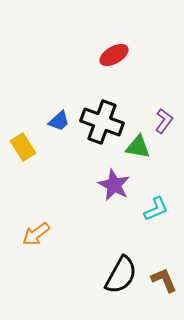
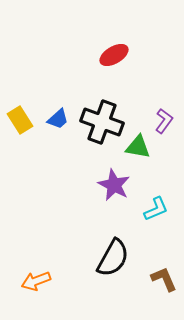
blue trapezoid: moved 1 px left, 2 px up
yellow rectangle: moved 3 px left, 27 px up
orange arrow: moved 47 px down; rotated 16 degrees clockwise
black semicircle: moved 8 px left, 17 px up
brown L-shape: moved 1 px up
